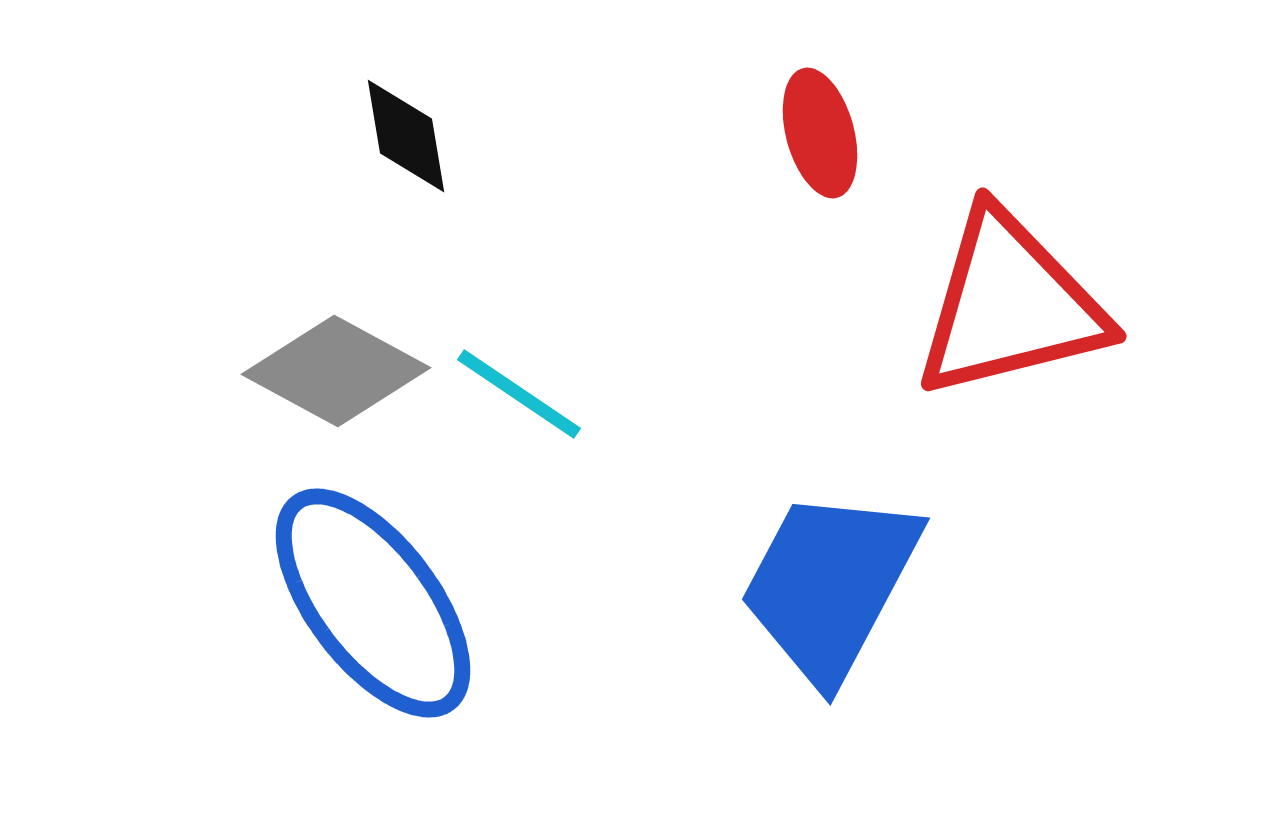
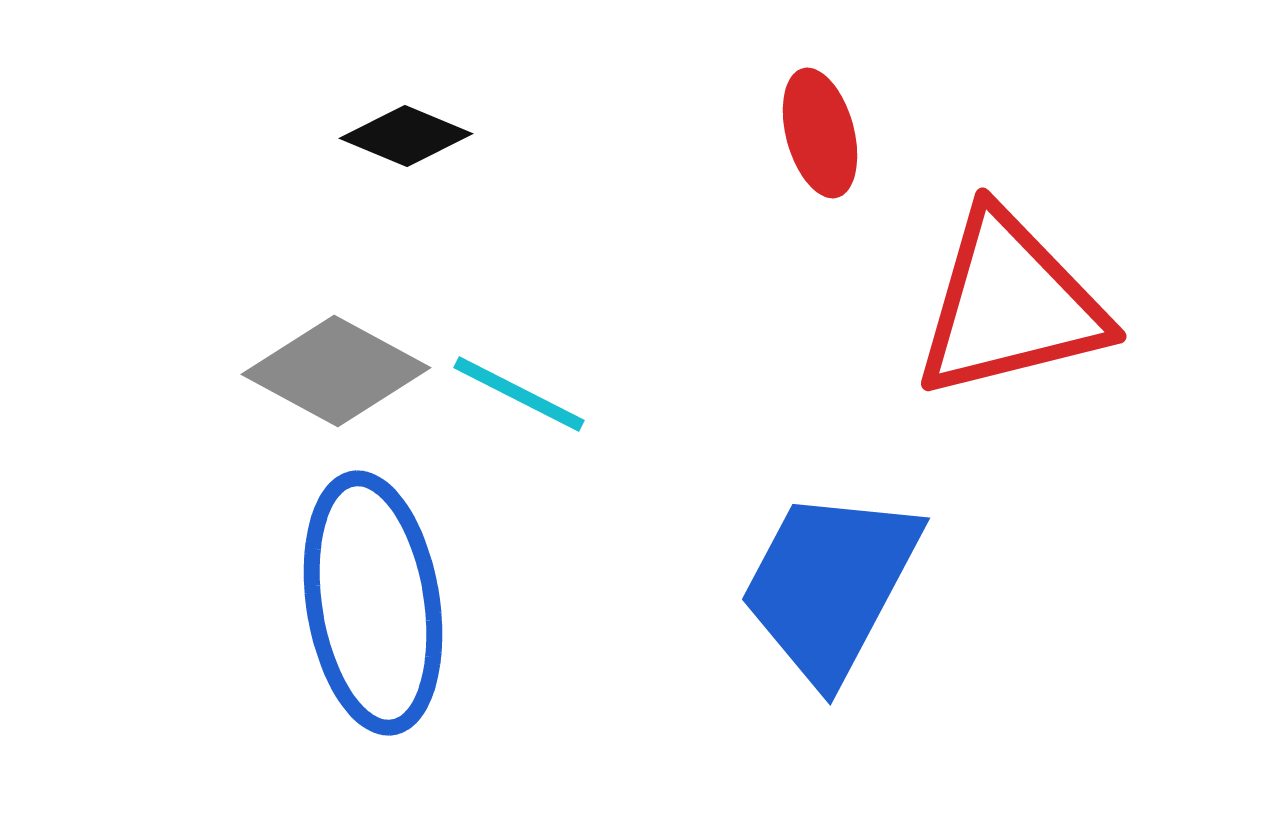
black diamond: rotated 58 degrees counterclockwise
cyan line: rotated 7 degrees counterclockwise
blue ellipse: rotated 28 degrees clockwise
